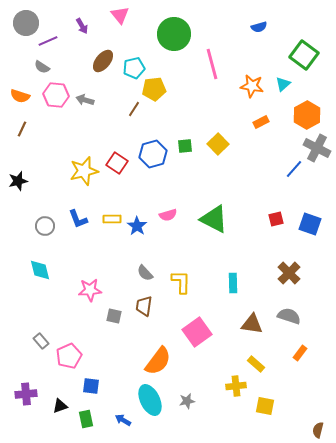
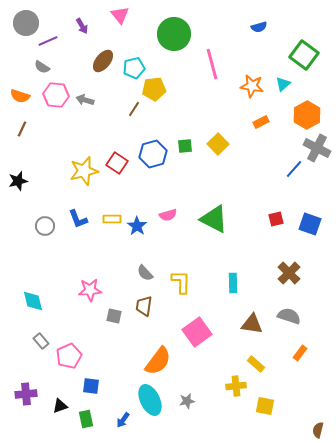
cyan diamond at (40, 270): moved 7 px left, 31 px down
blue arrow at (123, 420): rotated 84 degrees counterclockwise
